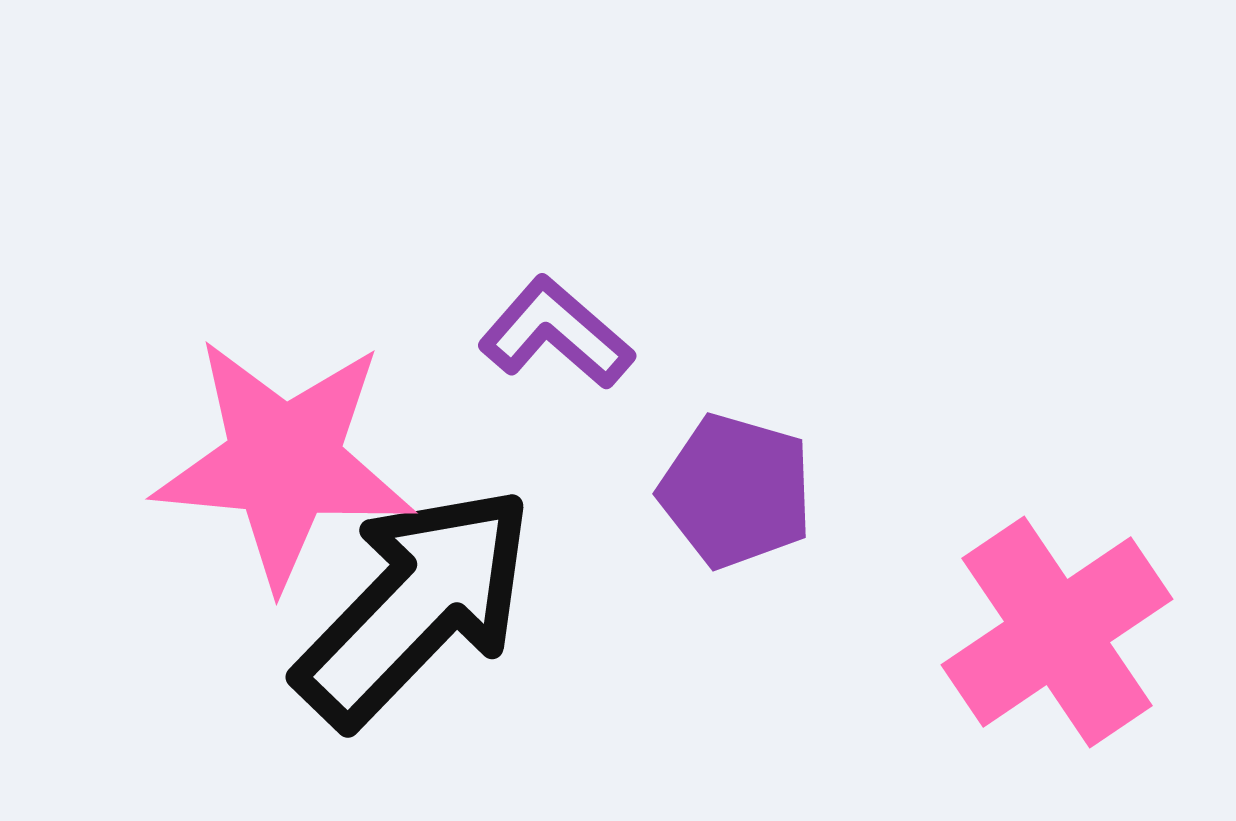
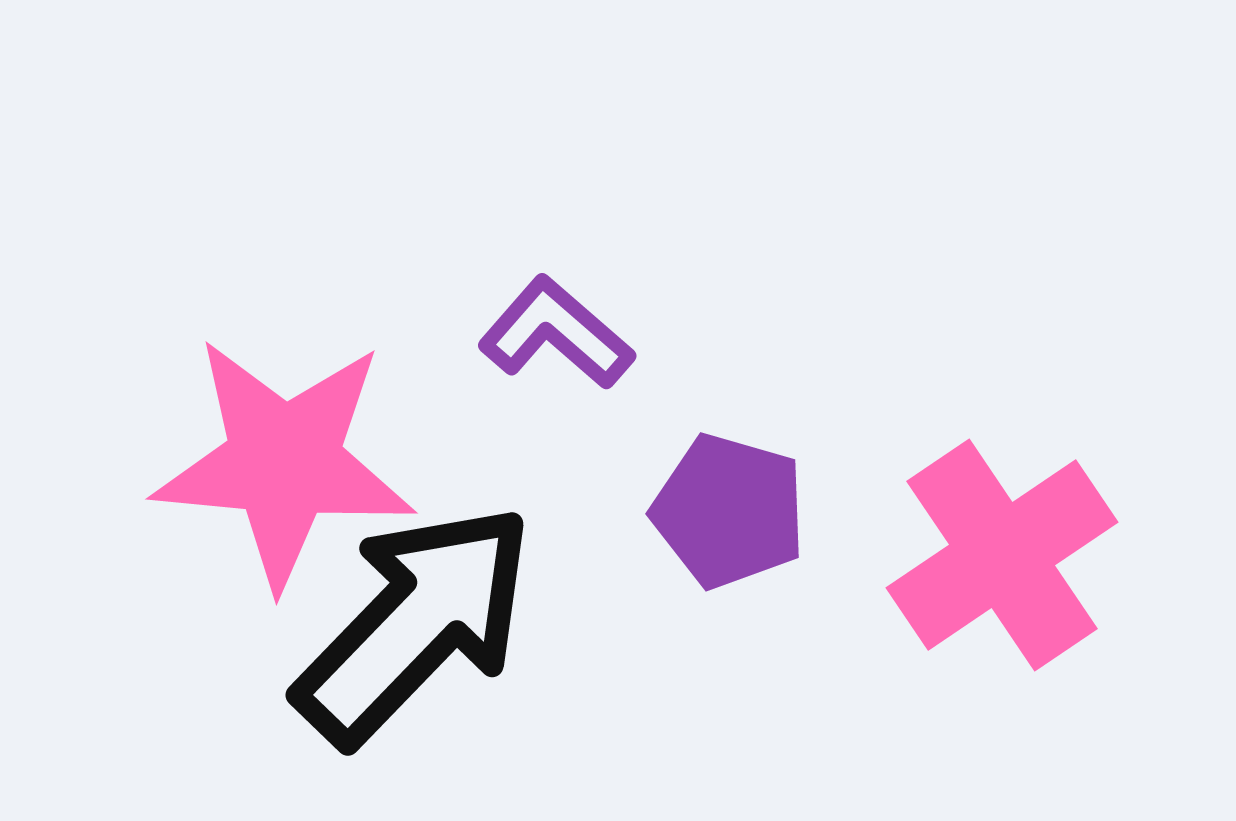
purple pentagon: moved 7 px left, 20 px down
black arrow: moved 18 px down
pink cross: moved 55 px left, 77 px up
